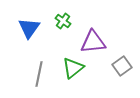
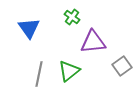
green cross: moved 9 px right, 4 px up
blue triangle: rotated 10 degrees counterclockwise
green triangle: moved 4 px left, 3 px down
